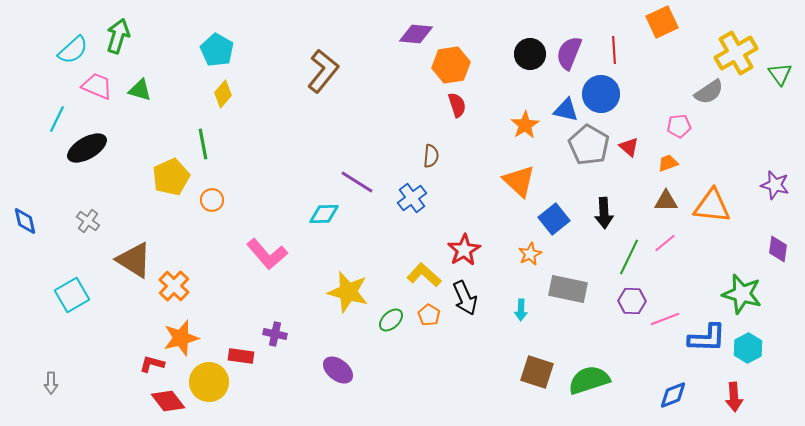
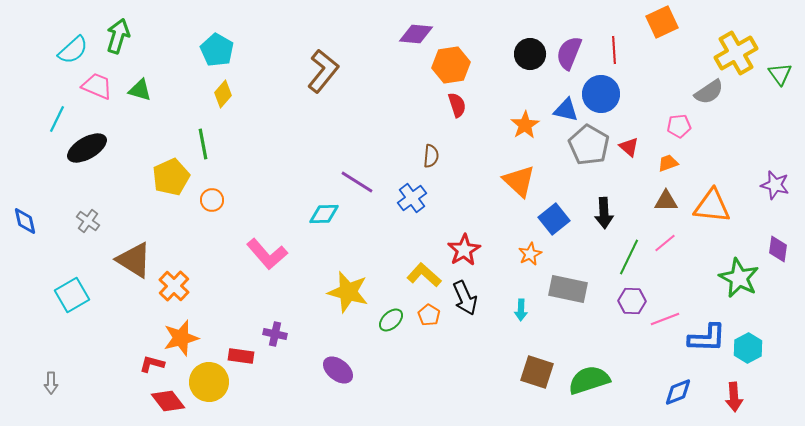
green star at (742, 294): moved 3 px left, 16 px up; rotated 12 degrees clockwise
blue diamond at (673, 395): moved 5 px right, 3 px up
